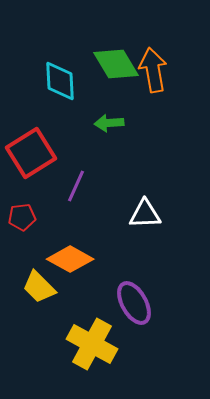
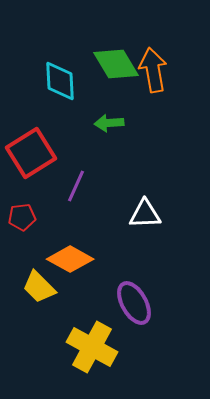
yellow cross: moved 3 px down
